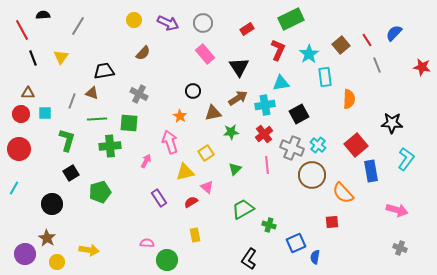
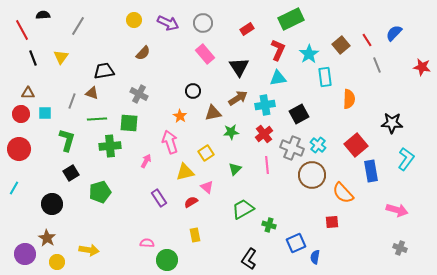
cyan triangle at (281, 83): moved 3 px left, 5 px up
